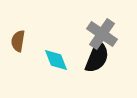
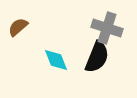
gray cross: moved 5 px right, 6 px up; rotated 16 degrees counterclockwise
brown semicircle: moved 14 px up; rotated 40 degrees clockwise
